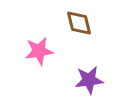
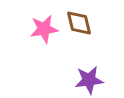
pink star: moved 5 px right, 22 px up
